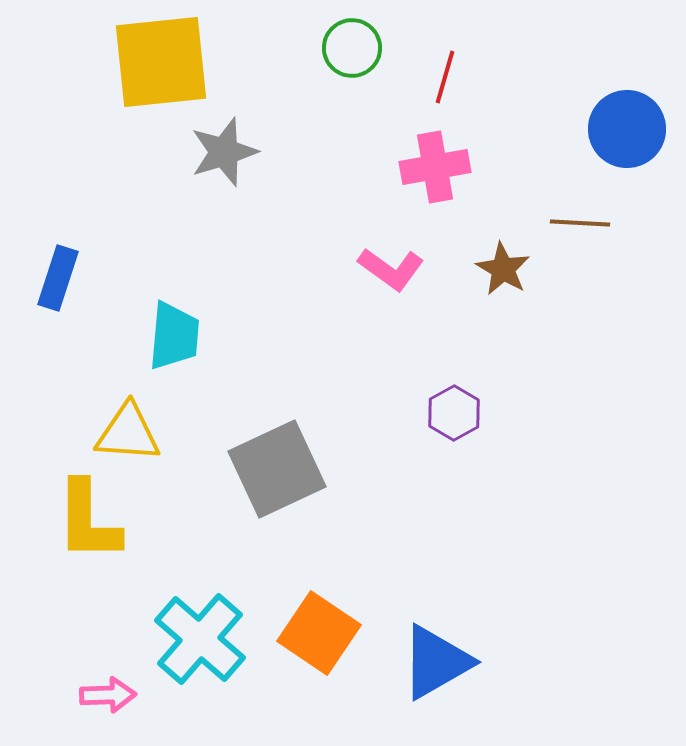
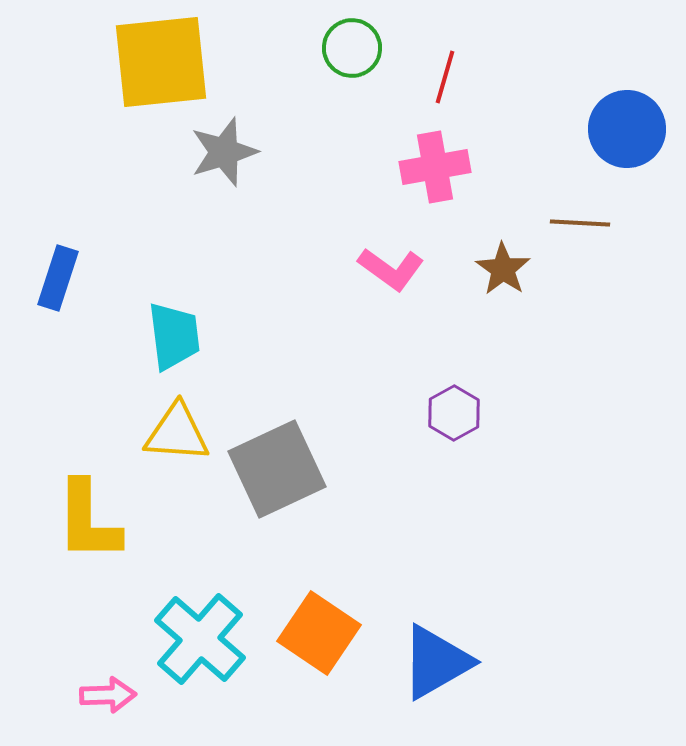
brown star: rotated 4 degrees clockwise
cyan trapezoid: rotated 12 degrees counterclockwise
yellow triangle: moved 49 px right
